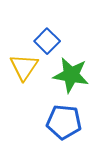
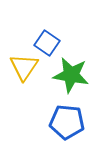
blue square: moved 2 px down; rotated 10 degrees counterclockwise
blue pentagon: moved 3 px right
